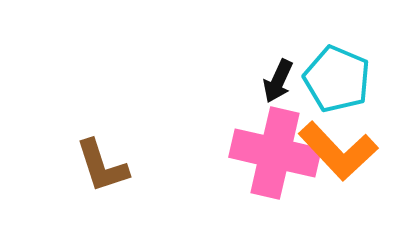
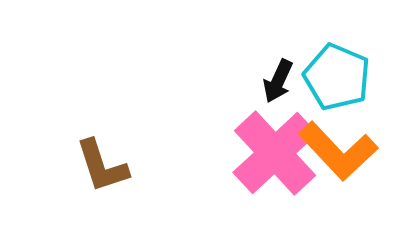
cyan pentagon: moved 2 px up
pink cross: rotated 34 degrees clockwise
